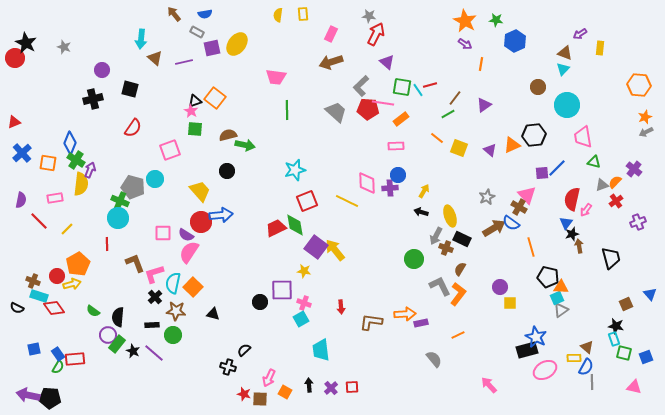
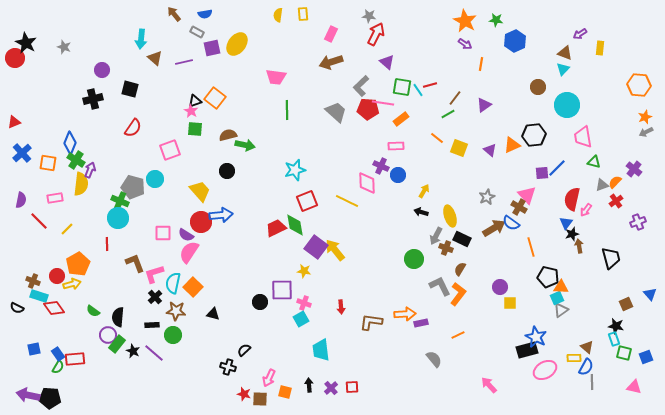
purple cross at (390, 188): moved 9 px left, 22 px up; rotated 28 degrees clockwise
orange square at (285, 392): rotated 16 degrees counterclockwise
